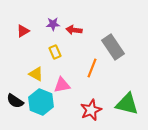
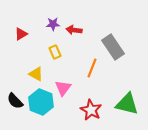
red triangle: moved 2 px left, 3 px down
pink triangle: moved 1 px right, 3 px down; rotated 42 degrees counterclockwise
black semicircle: rotated 12 degrees clockwise
red star: rotated 20 degrees counterclockwise
